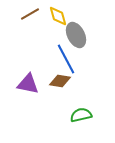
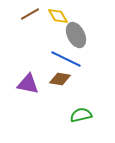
yellow diamond: rotated 15 degrees counterclockwise
blue line: rotated 36 degrees counterclockwise
brown diamond: moved 2 px up
